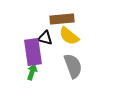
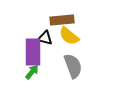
brown rectangle: moved 1 px down
purple rectangle: rotated 8 degrees clockwise
green arrow: rotated 21 degrees clockwise
